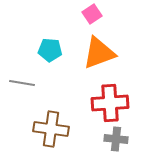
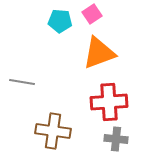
cyan pentagon: moved 10 px right, 29 px up
gray line: moved 1 px up
red cross: moved 1 px left, 1 px up
brown cross: moved 2 px right, 2 px down
